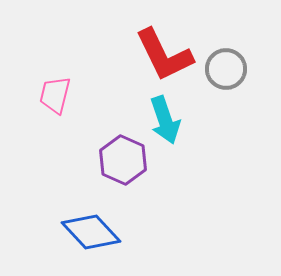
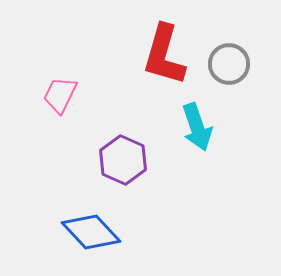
red L-shape: rotated 42 degrees clockwise
gray circle: moved 3 px right, 5 px up
pink trapezoid: moved 5 px right; rotated 12 degrees clockwise
cyan arrow: moved 32 px right, 7 px down
